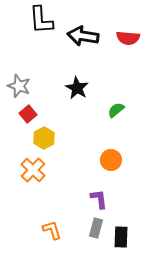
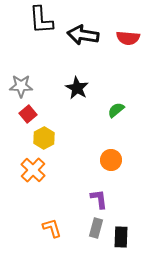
black arrow: moved 1 px up
gray star: moved 2 px right; rotated 20 degrees counterclockwise
orange L-shape: moved 2 px up
